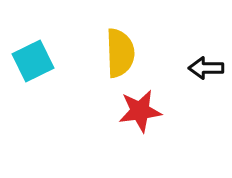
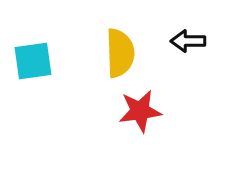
cyan square: rotated 18 degrees clockwise
black arrow: moved 18 px left, 27 px up
